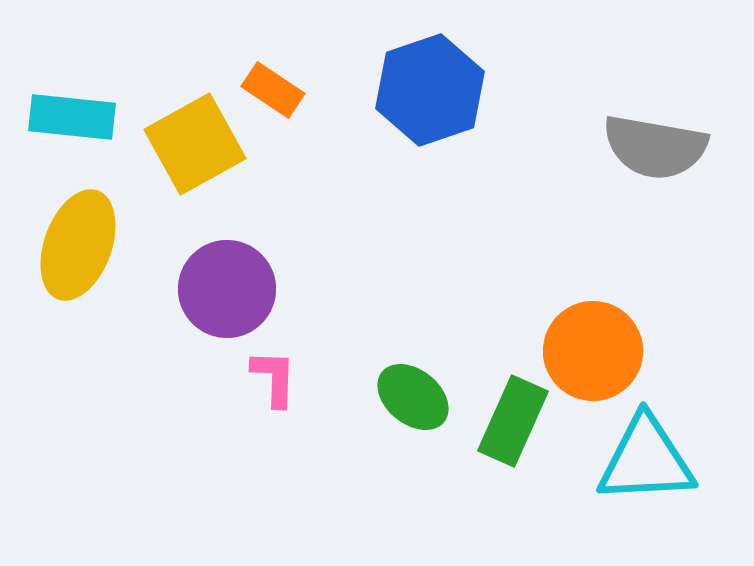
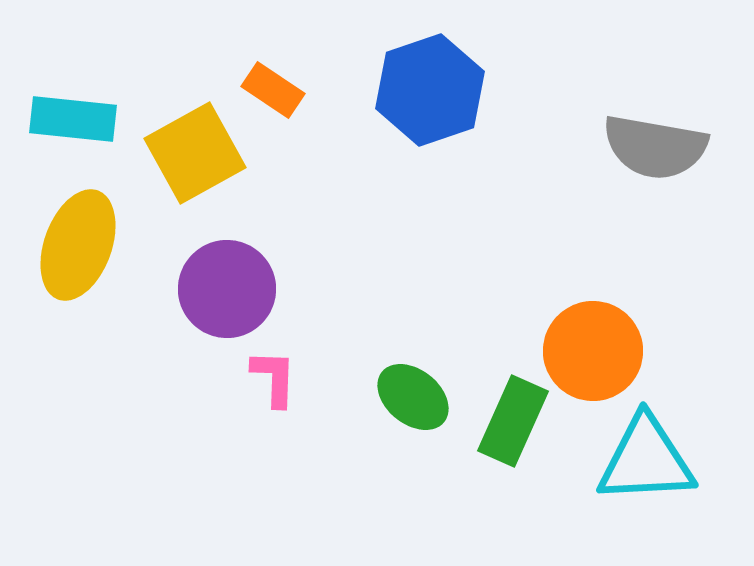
cyan rectangle: moved 1 px right, 2 px down
yellow square: moved 9 px down
